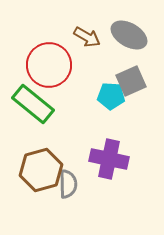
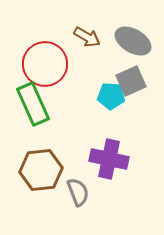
gray ellipse: moved 4 px right, 6 px down
red circle: moved 4 px left, 1 px up
green rectangle: rotated 27 degrees clockwise
brown hexagon: rotated 9 degrees clockwise
gray semicircle: moved 10 px right, 8 px down; rotated 20 degrees counterclockwise
